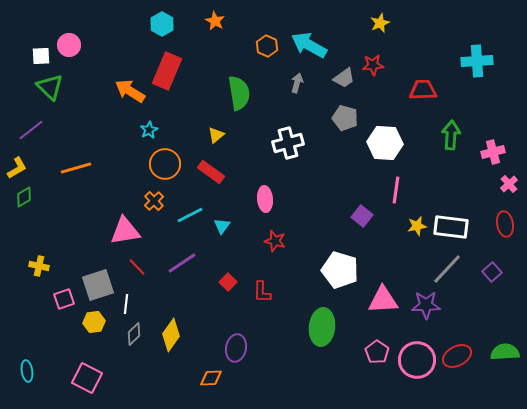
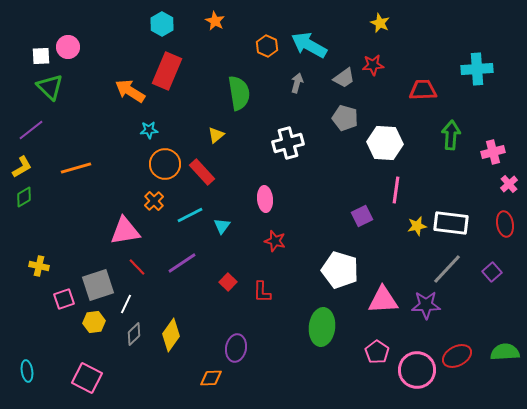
yellow star at (380, 23): rotated 24 degrees counterclockwise
pink circle at (69, 45): moved 1 px left, 2 px down
cyan cross at (477, 61): moved 8 px down
cyan star at (149, 130): rotated 24 degrees clockwise
yellow L-shape at (17, 168): moved 5 px right, 1 px up
red rectangle at (211, 172): moved 9 px left; rotated 12 degrees clockwise
purple square at (362, 216): rotated 25 degrees clockwise
white rectangle at (451, 227): moved 4 px up
white line at (126, 304): rotated 18 degrees clockwise
pink circle at (417, 360): moved 10 px down
